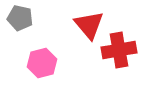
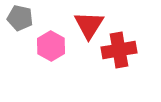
red triangle: rotated 12 degrees clockwise
pink hexagon: moved 9 px right, 17 px up; rotated 16 degrees counterclockwise
